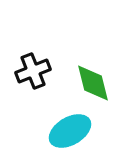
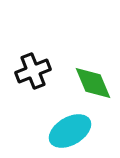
green diamond: rotated 9 degrees counterclockwise
